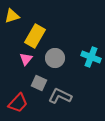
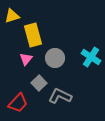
yellow rectangle: moved 2 px left, 1 px up; rotated 45 degrees counterclockwise
cyan cross: rotated 12 degrees clockwise
gray square: rotated 21 degrees clockwise
